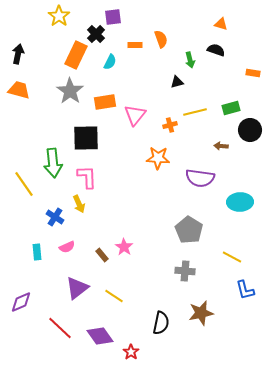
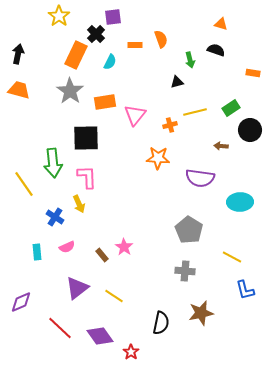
green rectangle at (231, 108): rotated 18 degrees counterclockwise
